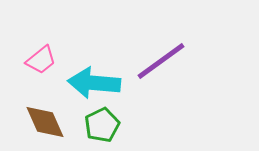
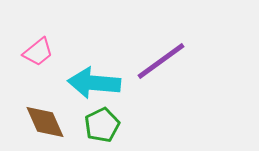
pink trapezoid: moved 3 px left, 8 px up
